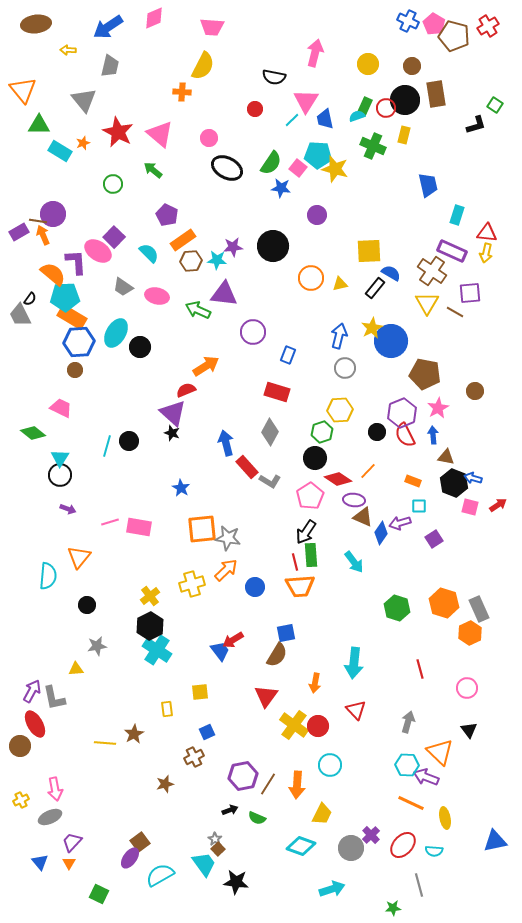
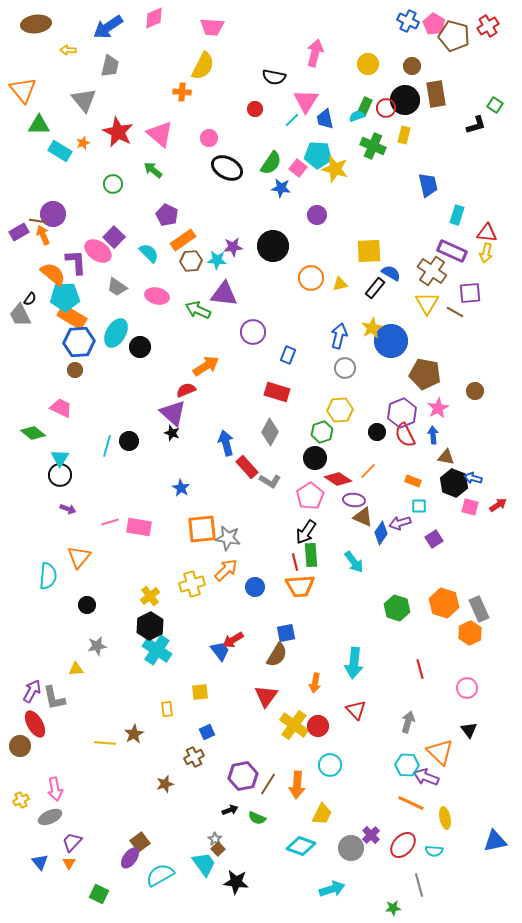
gray trapezoid at (123, 287): moved 6 px left
